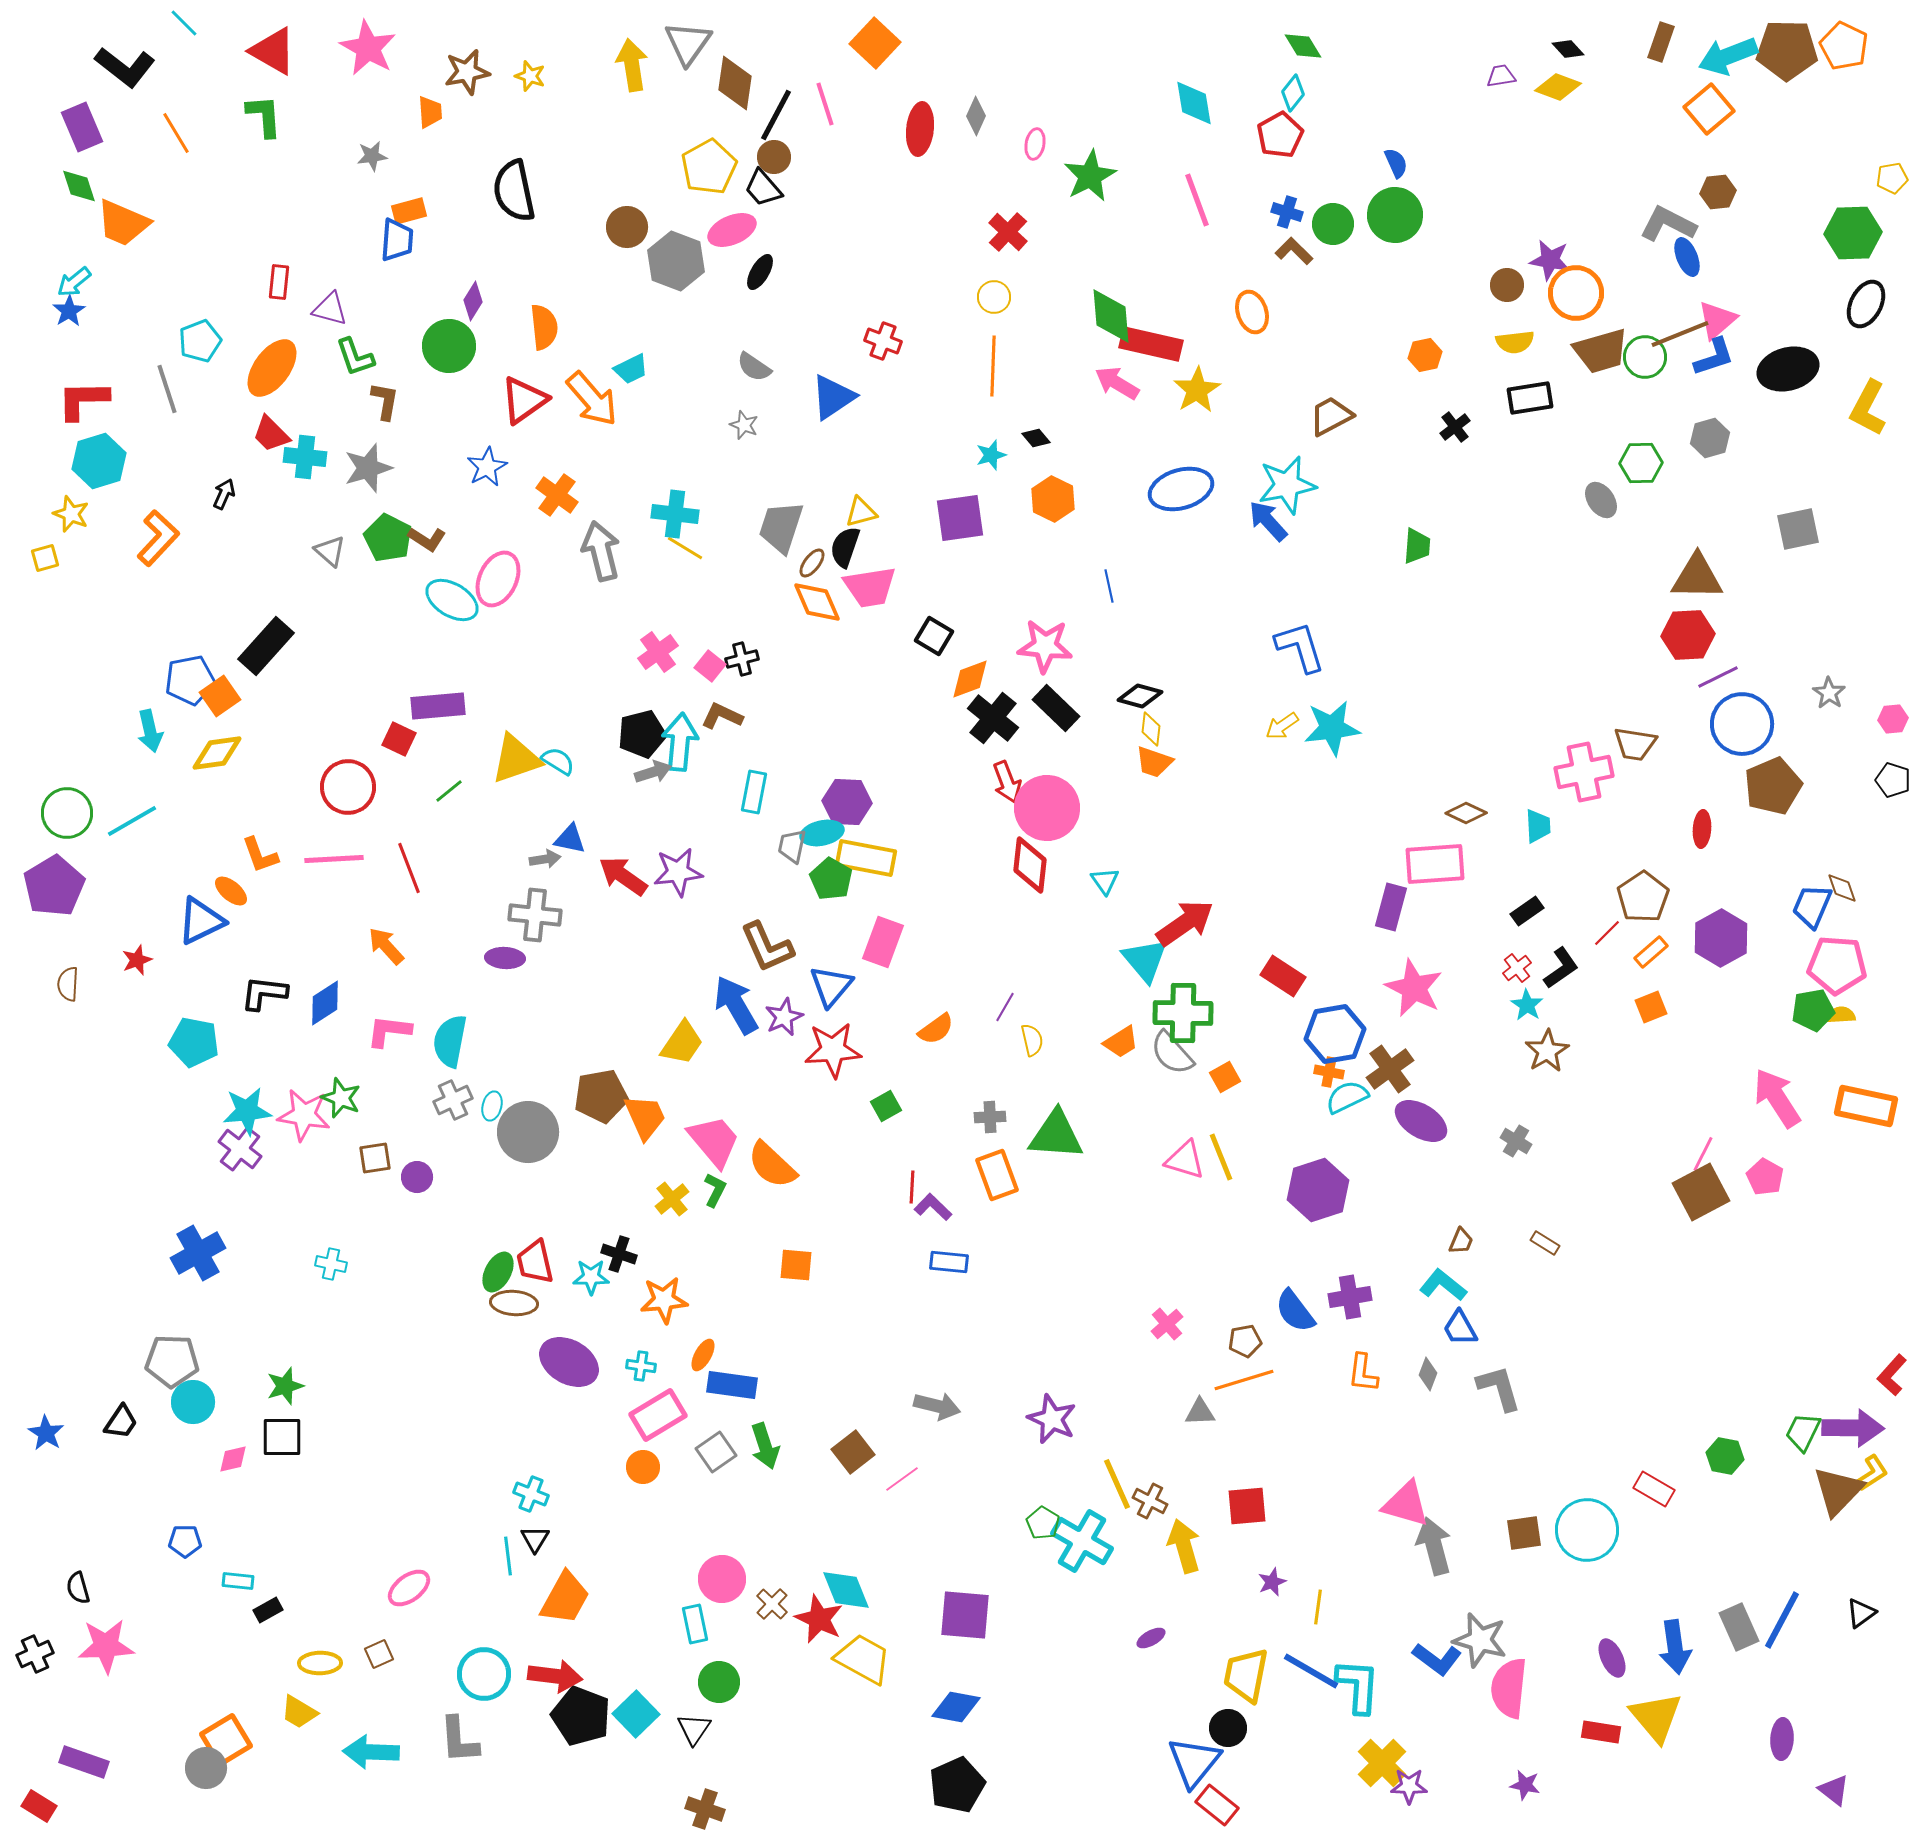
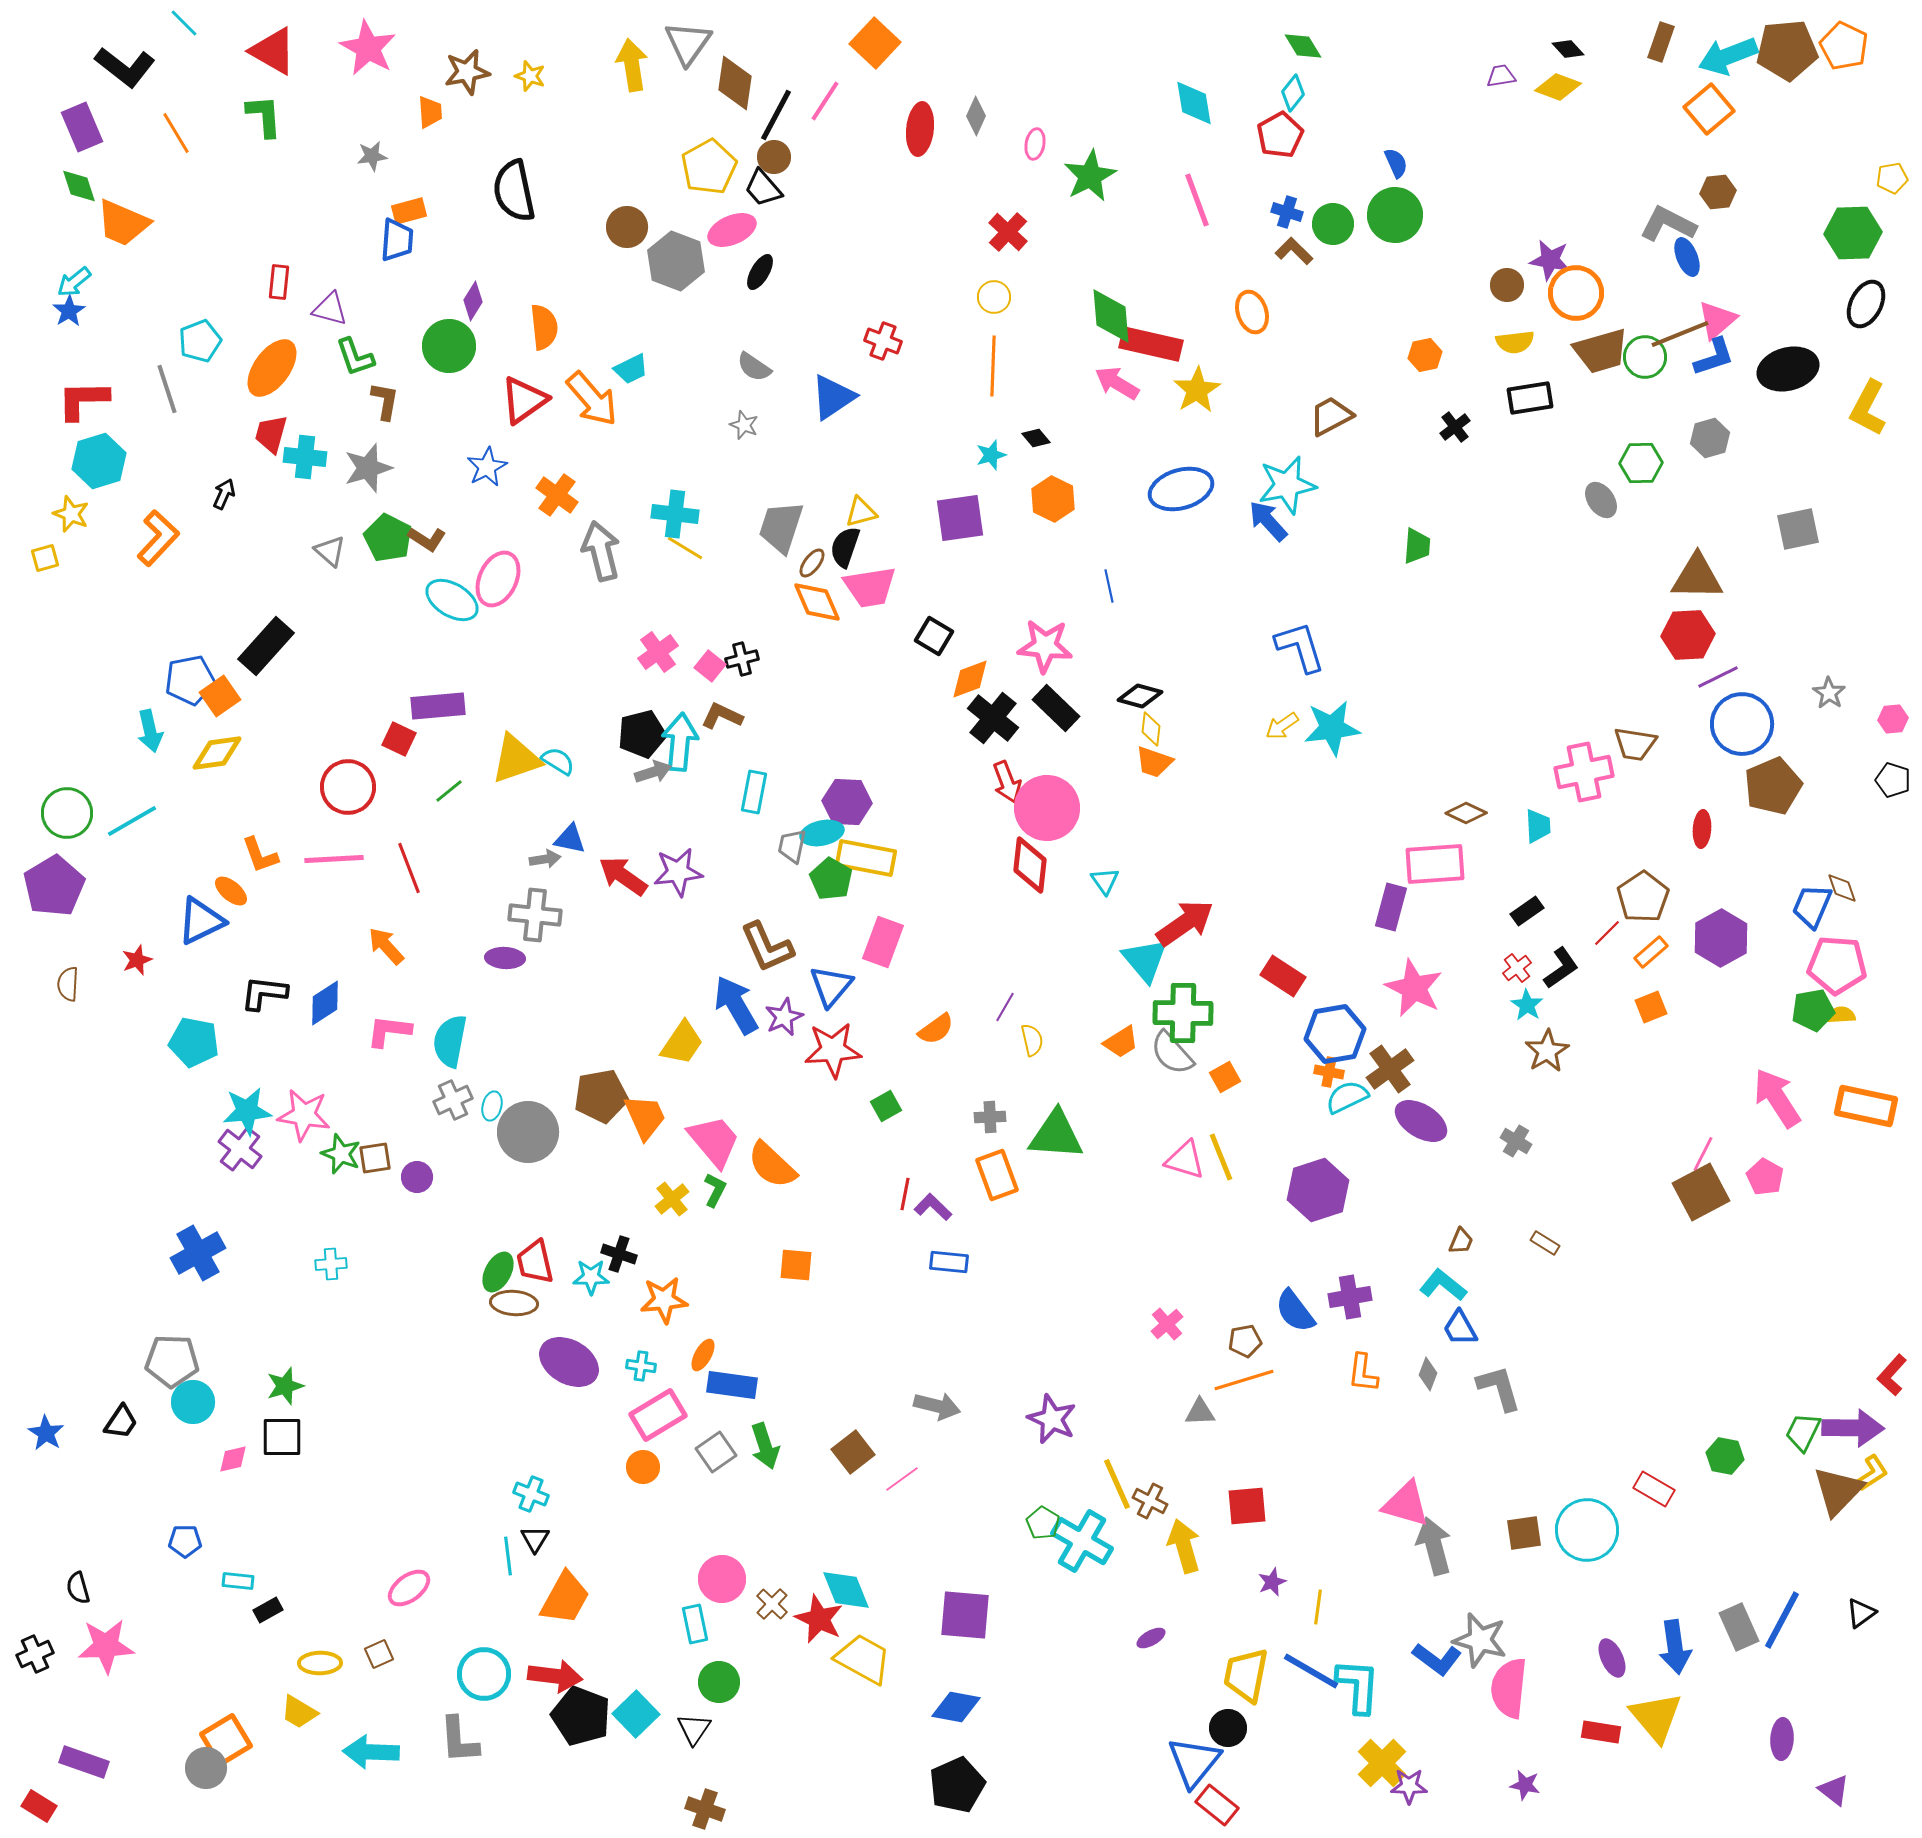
brown pentagon at (1787, 50): rotated 6 degrees counterclockwise
pink line at (825, 104): moved 3 px up; rotated 51 degrees clockwise
red trapezoid at (271, 434): rotated 60 degrees clockwise
green star at (341, 1098): moved 56 px down
red line at (912, 1187): moved 7 px left, 7 px down; rotated 8 degrees clockwise
cyan cross at (331, 1264): rotated 16 degrees counterclockwise
